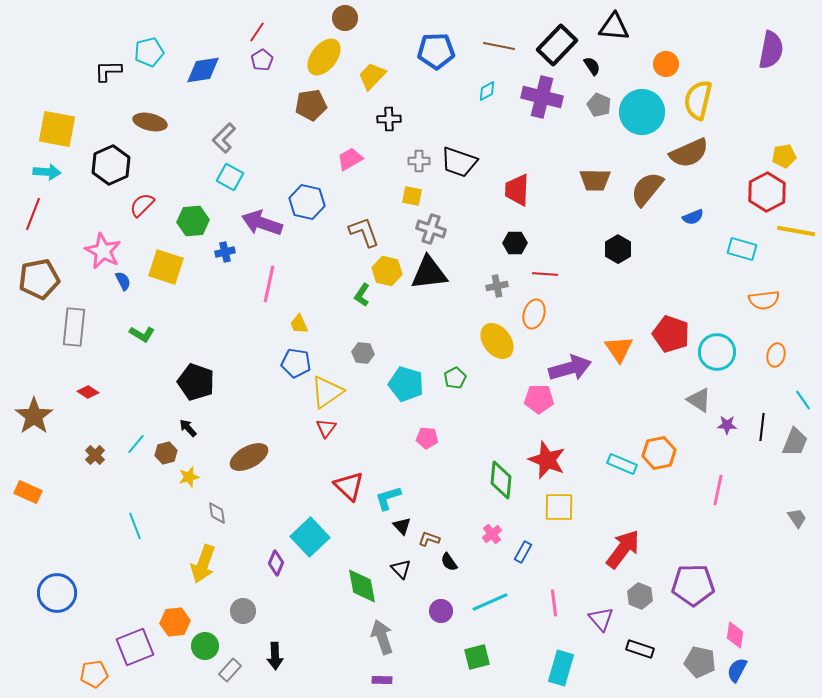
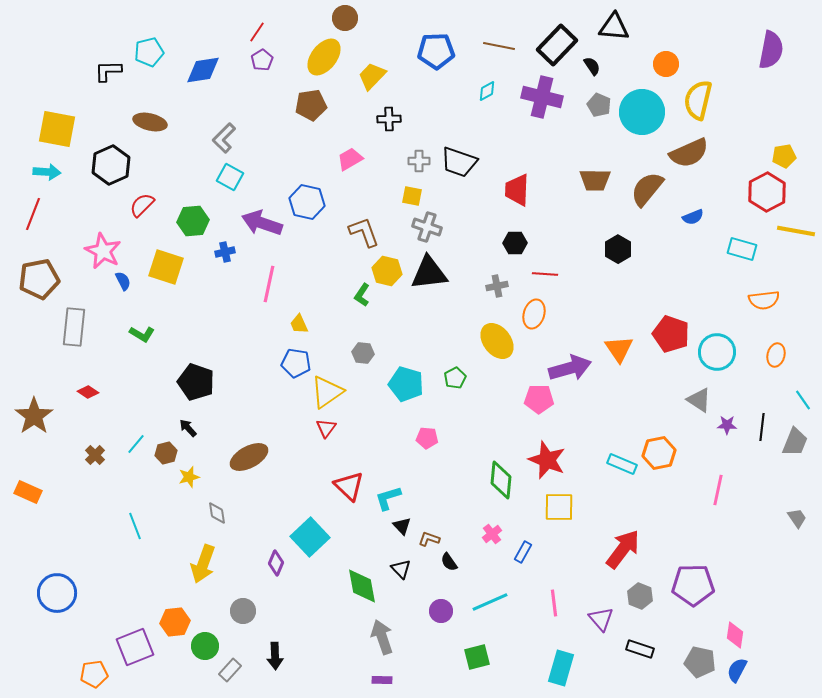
gray cross at (431, 229): moved 4 px left, 2 px up
